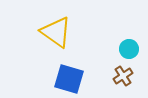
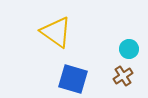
blue square: moved 4 px right
